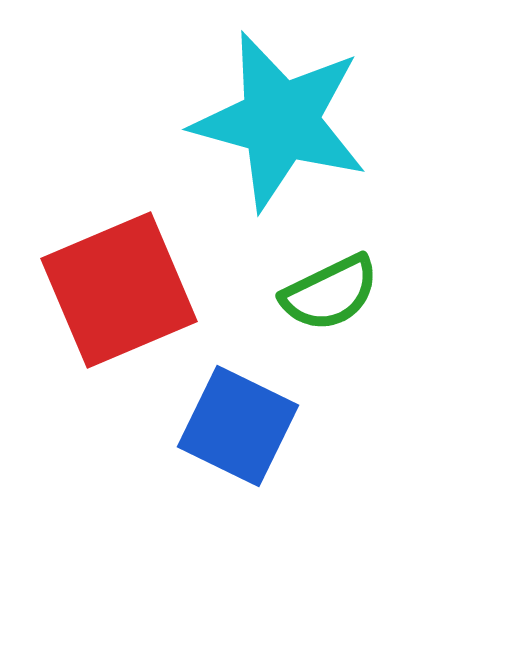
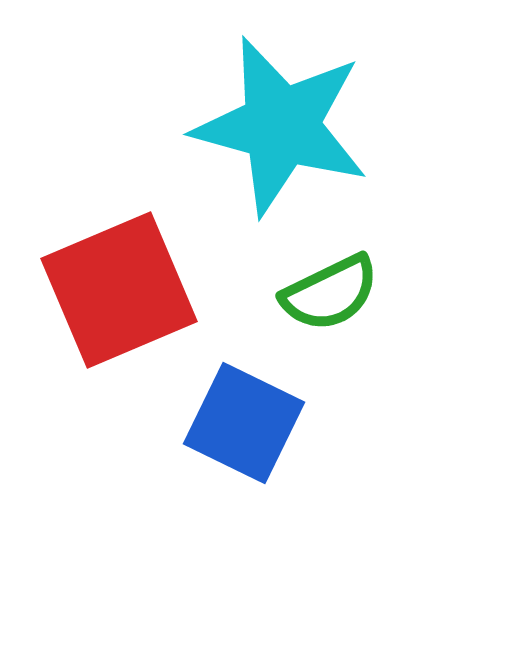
cyan star: moved 1 px right, 5 px down
blue square: moved 6 px right, 3 px up
